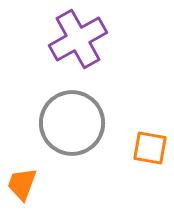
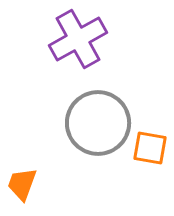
gray circle: moved 26 px right
